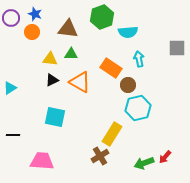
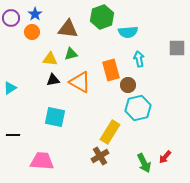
blue star: rotated 16 degrees clockwise
green triangle: rotated 16 degrees counterclockwise
orange rectangle: moved 2 px down; rotated 40 degrees clockwise
black triangle: moved 1 px right; rotated 16 degrees clockwise
yellow rectangle: moved 2 px left, 2 px up
green arrow: rotated 96 degrees counterclockwise
